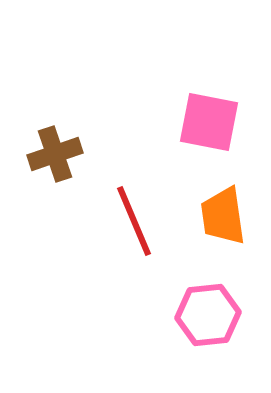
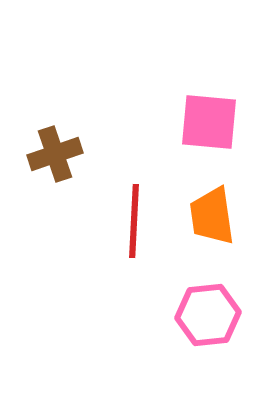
pink square: rotated 6 degrees counterclockwise
orange trapezoid: moved 11 px left
red line: rotated 26 degrees clockwise
